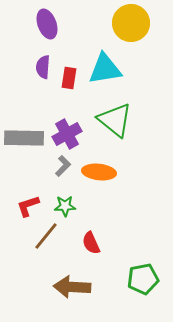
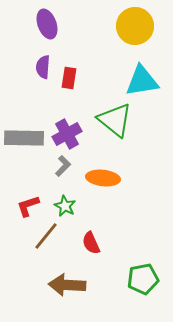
yellow circle: moved 4 px right, 3 px down
cyan triangle: moved 37 px right, 12 px down
orange ellipse: moved 4 px right, 6 px down
green star: rotated 30 degrees clockwise
brown arrow: moved 5 px left, 2 px up
